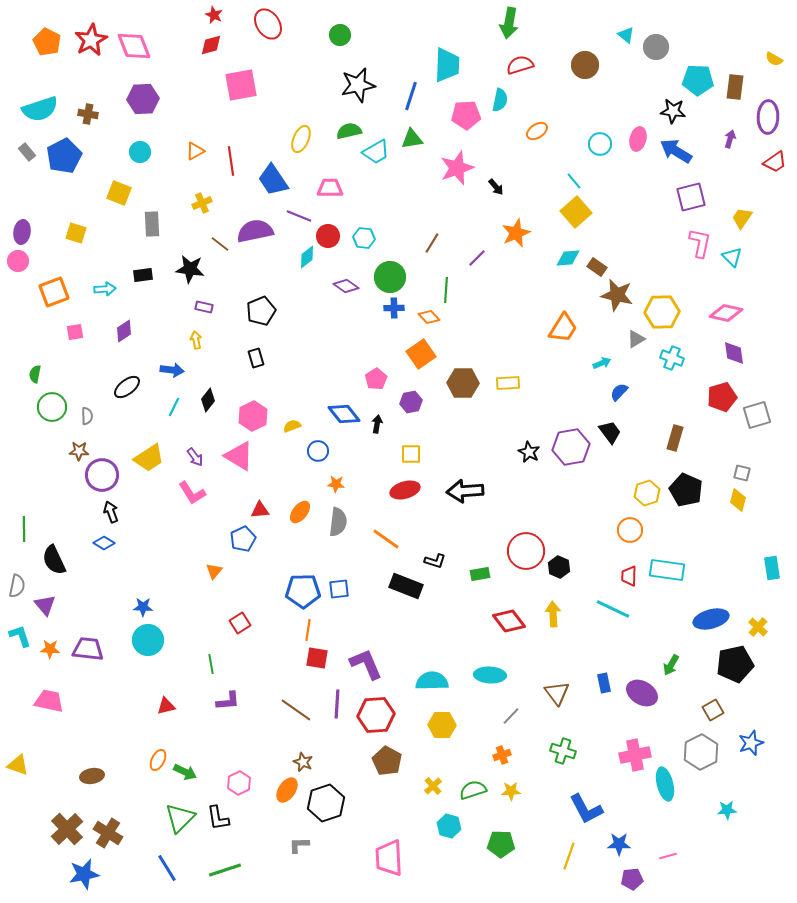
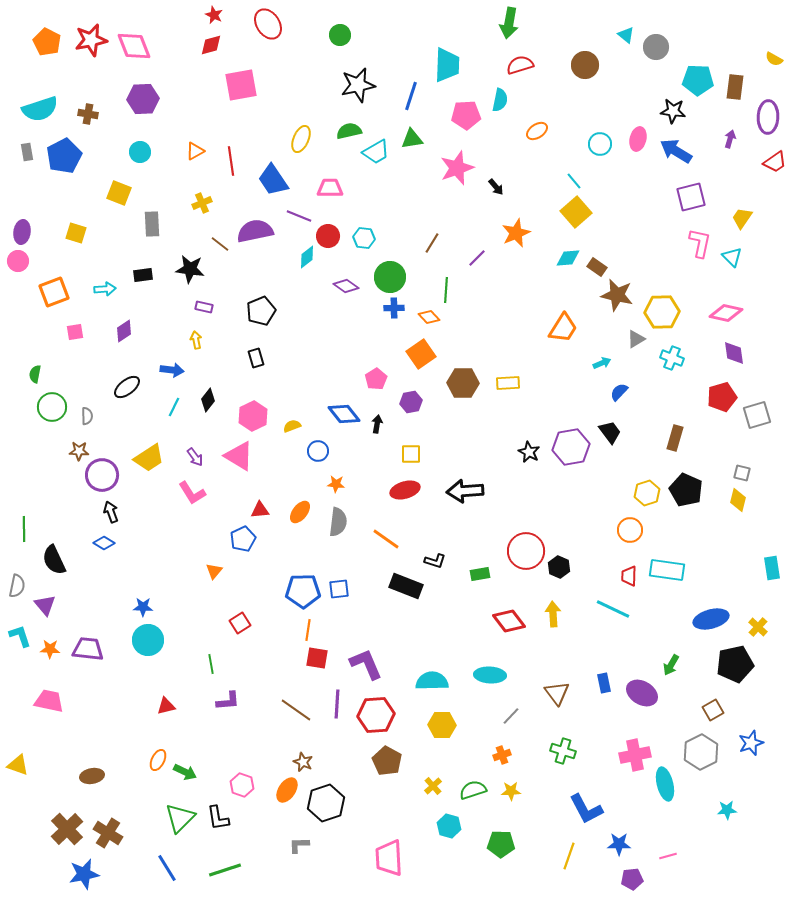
red star at (91, 40): rotated 16 degrees clockwise
gray rectangle at (27, 152): rotated 30 degrees clockwise
pink hexagon at (239, 783): moved 3 px right, 2 px down; rotated 15 degrees counterclockwise
